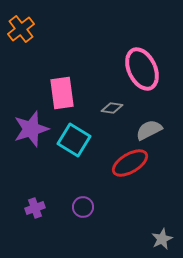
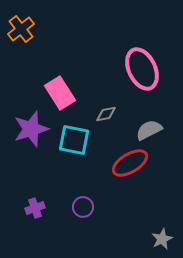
pink rectangle: moved 2 px left; rotated 24 degrees counterclockwise
gray diamond: moved 6 px left, 6 px down; rotated 20 degrees counterclockwise
cyan square: rotated 20 degrees counterclockwise
